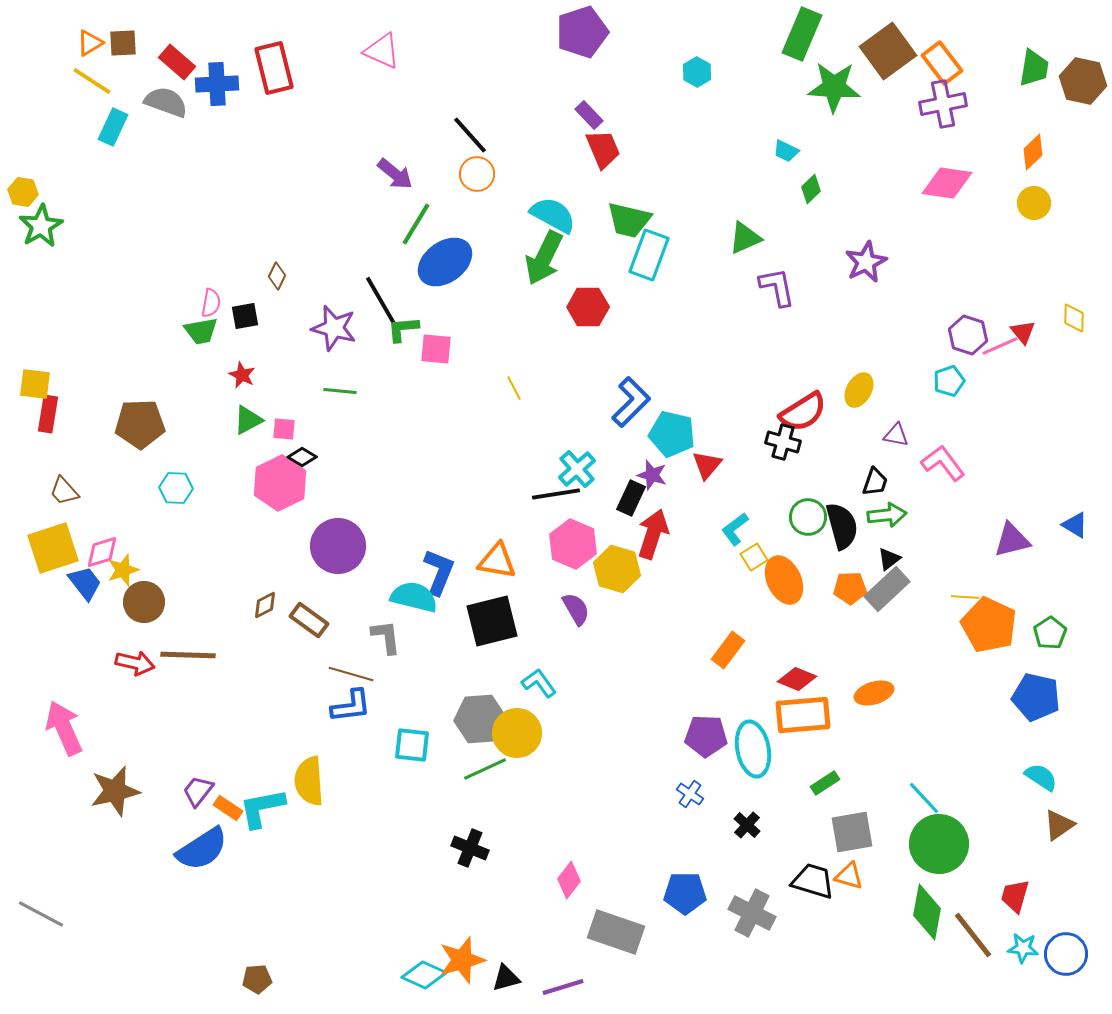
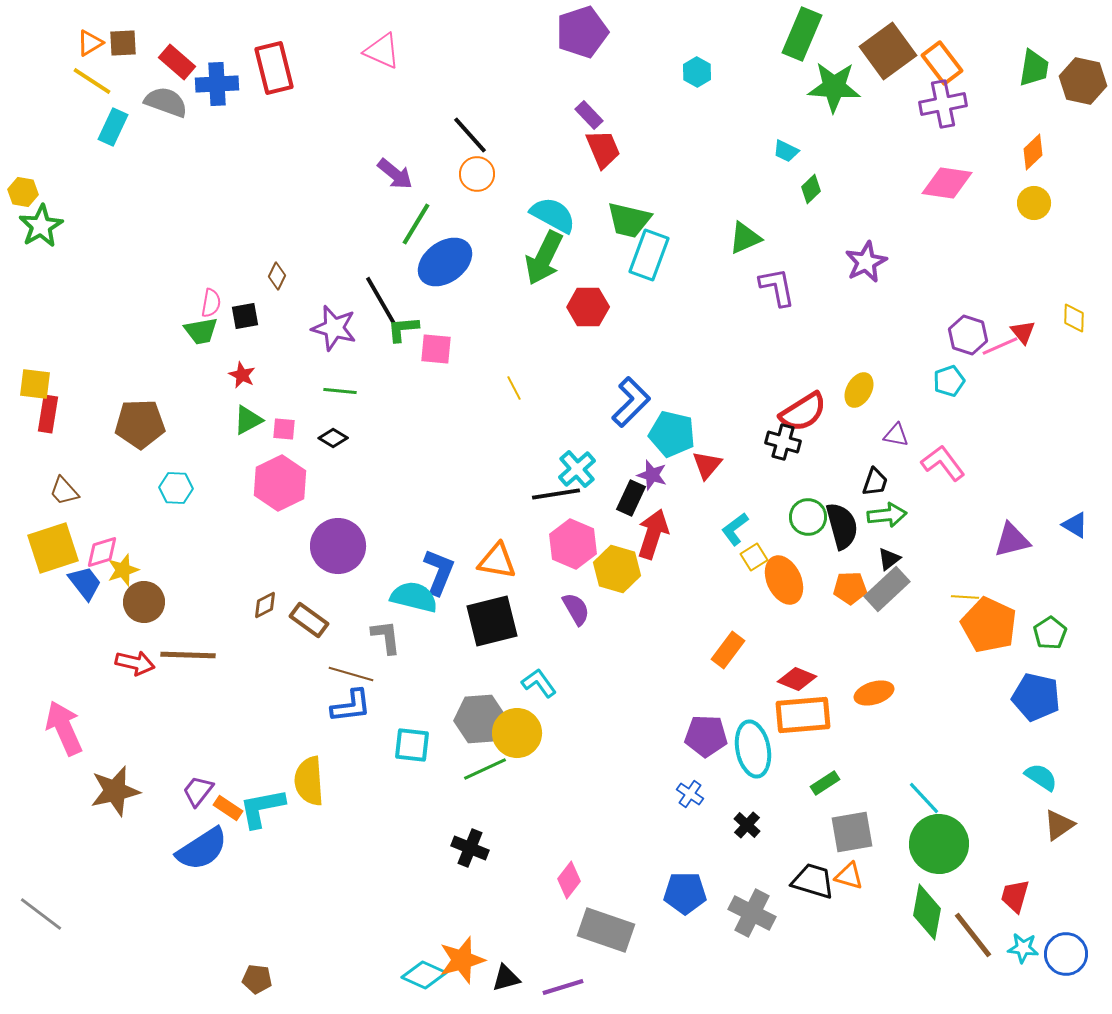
black diamond at (302, 457): moved 31 px right, 19 px up
gray line at (41, 914): rotated 9 degrees clockwise
gray rectangle at (616, 932): moved 10 px left, 2 px up
brown pentagon at (257, 979): rotated 12 degrees clockwise
